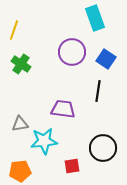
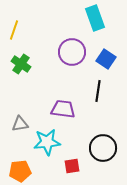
cyan star: moved 3 px right, 1 px down
